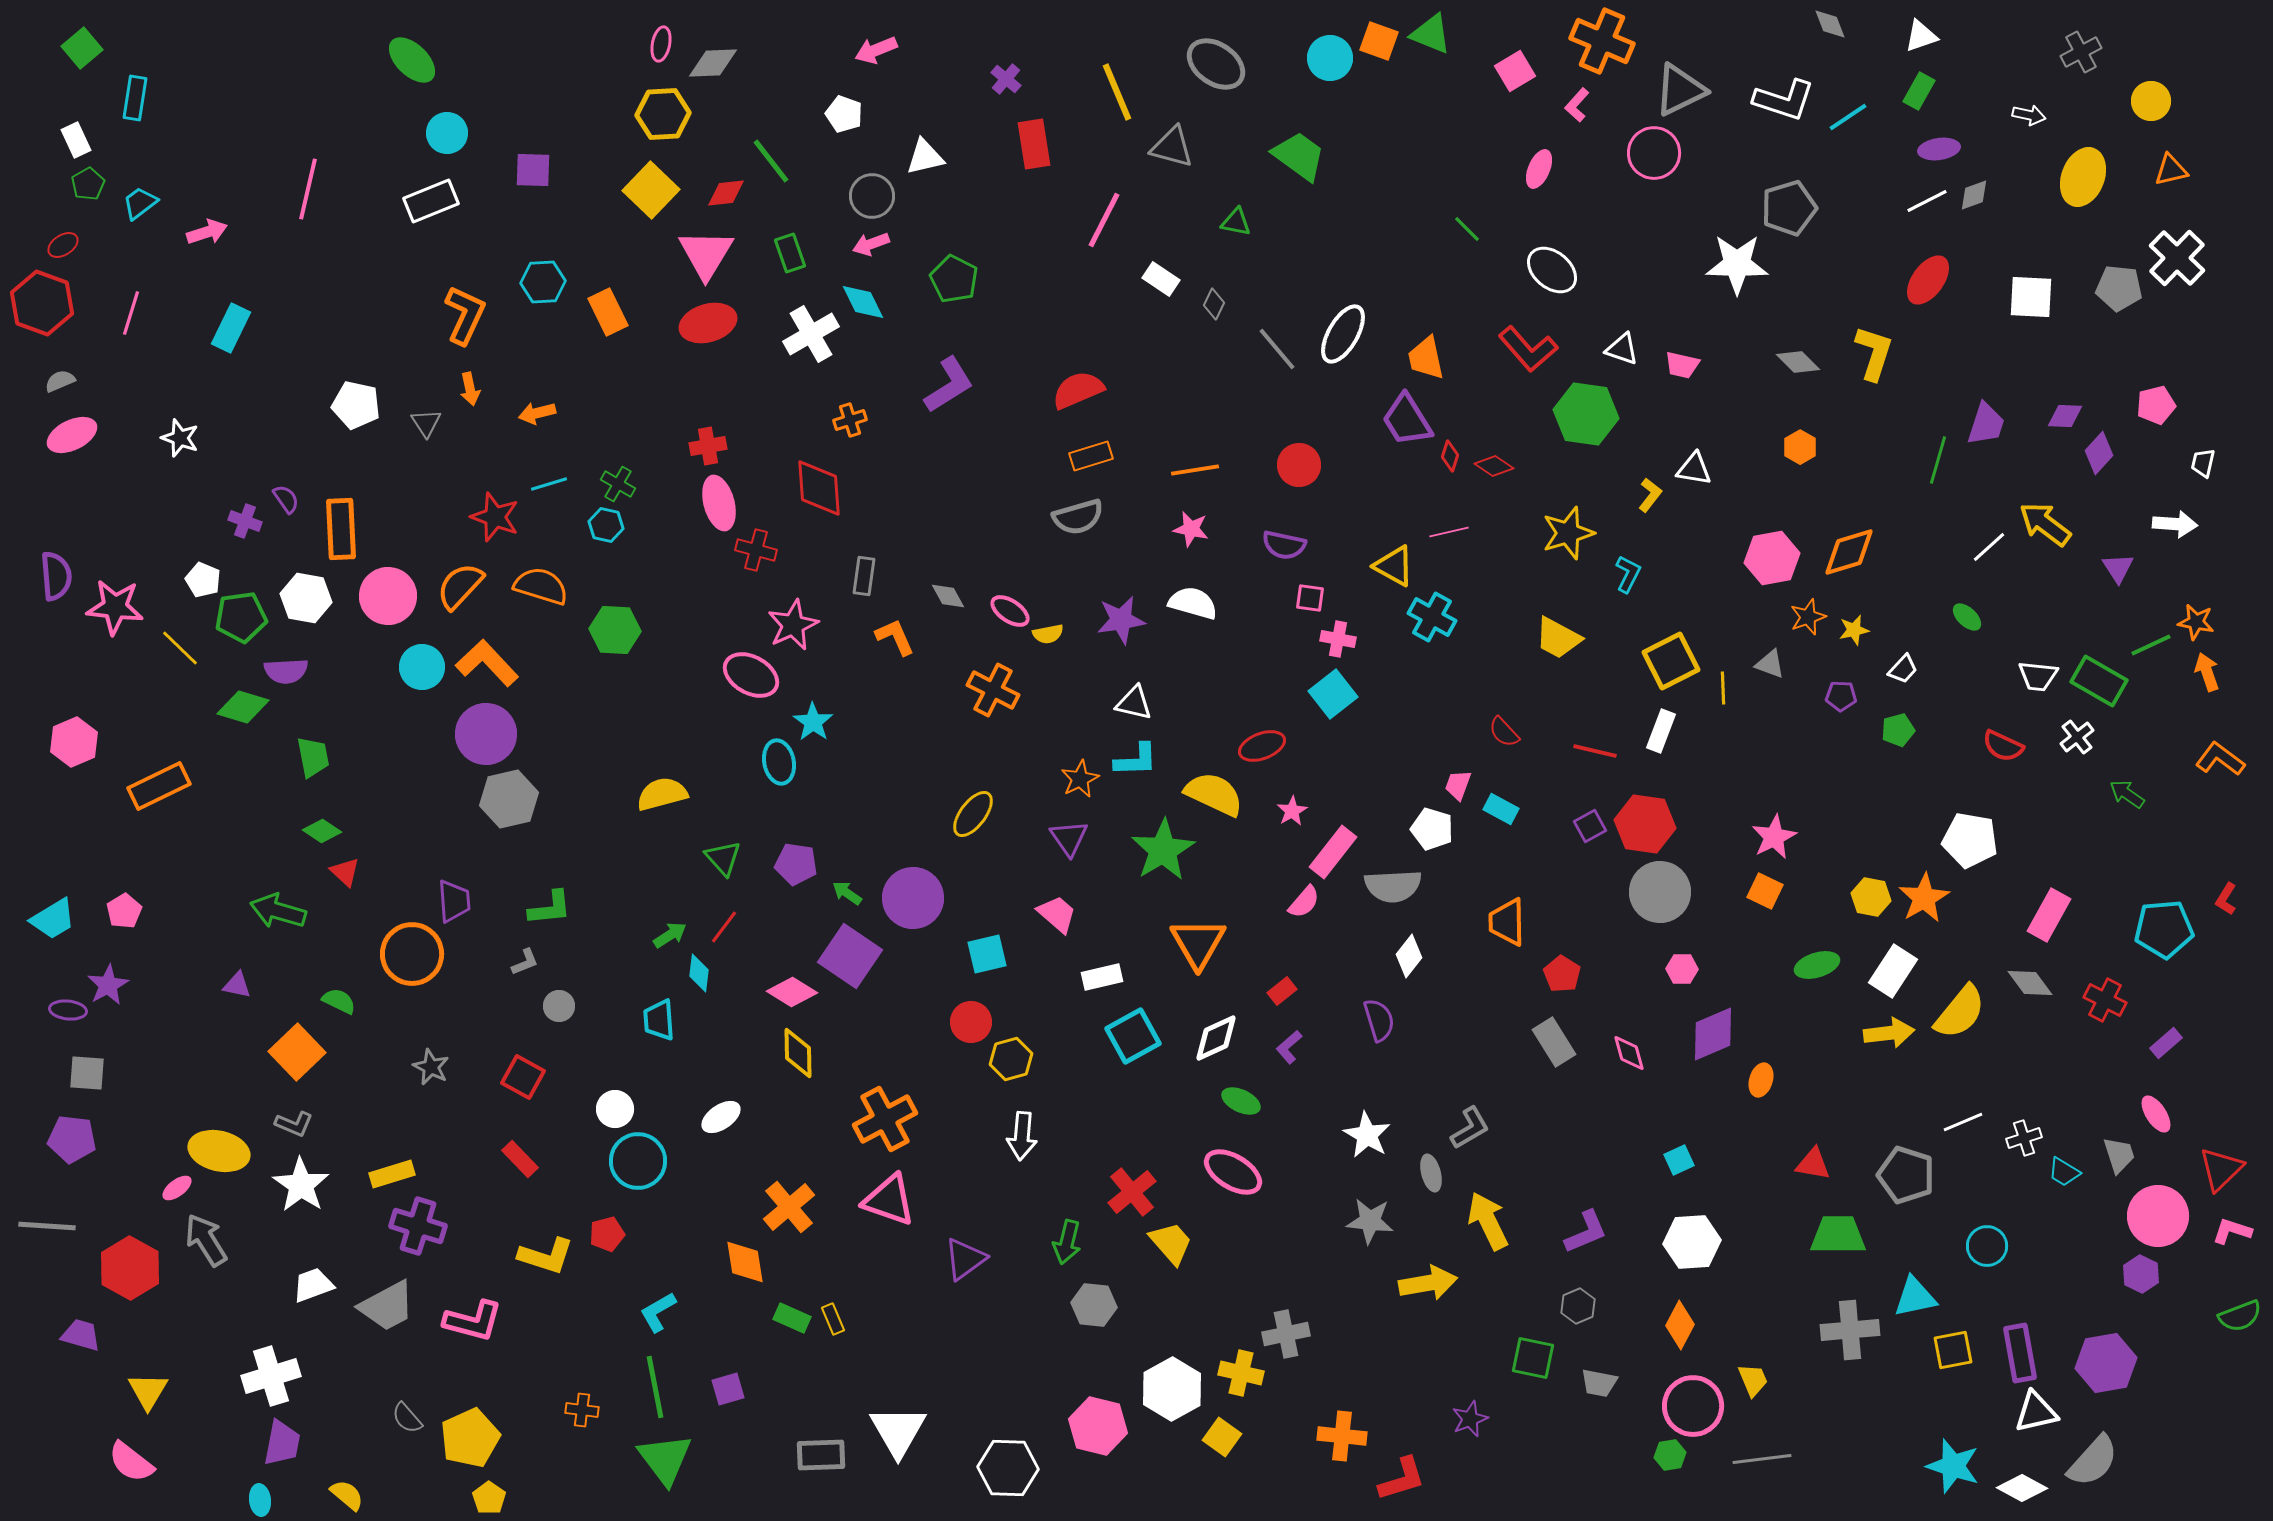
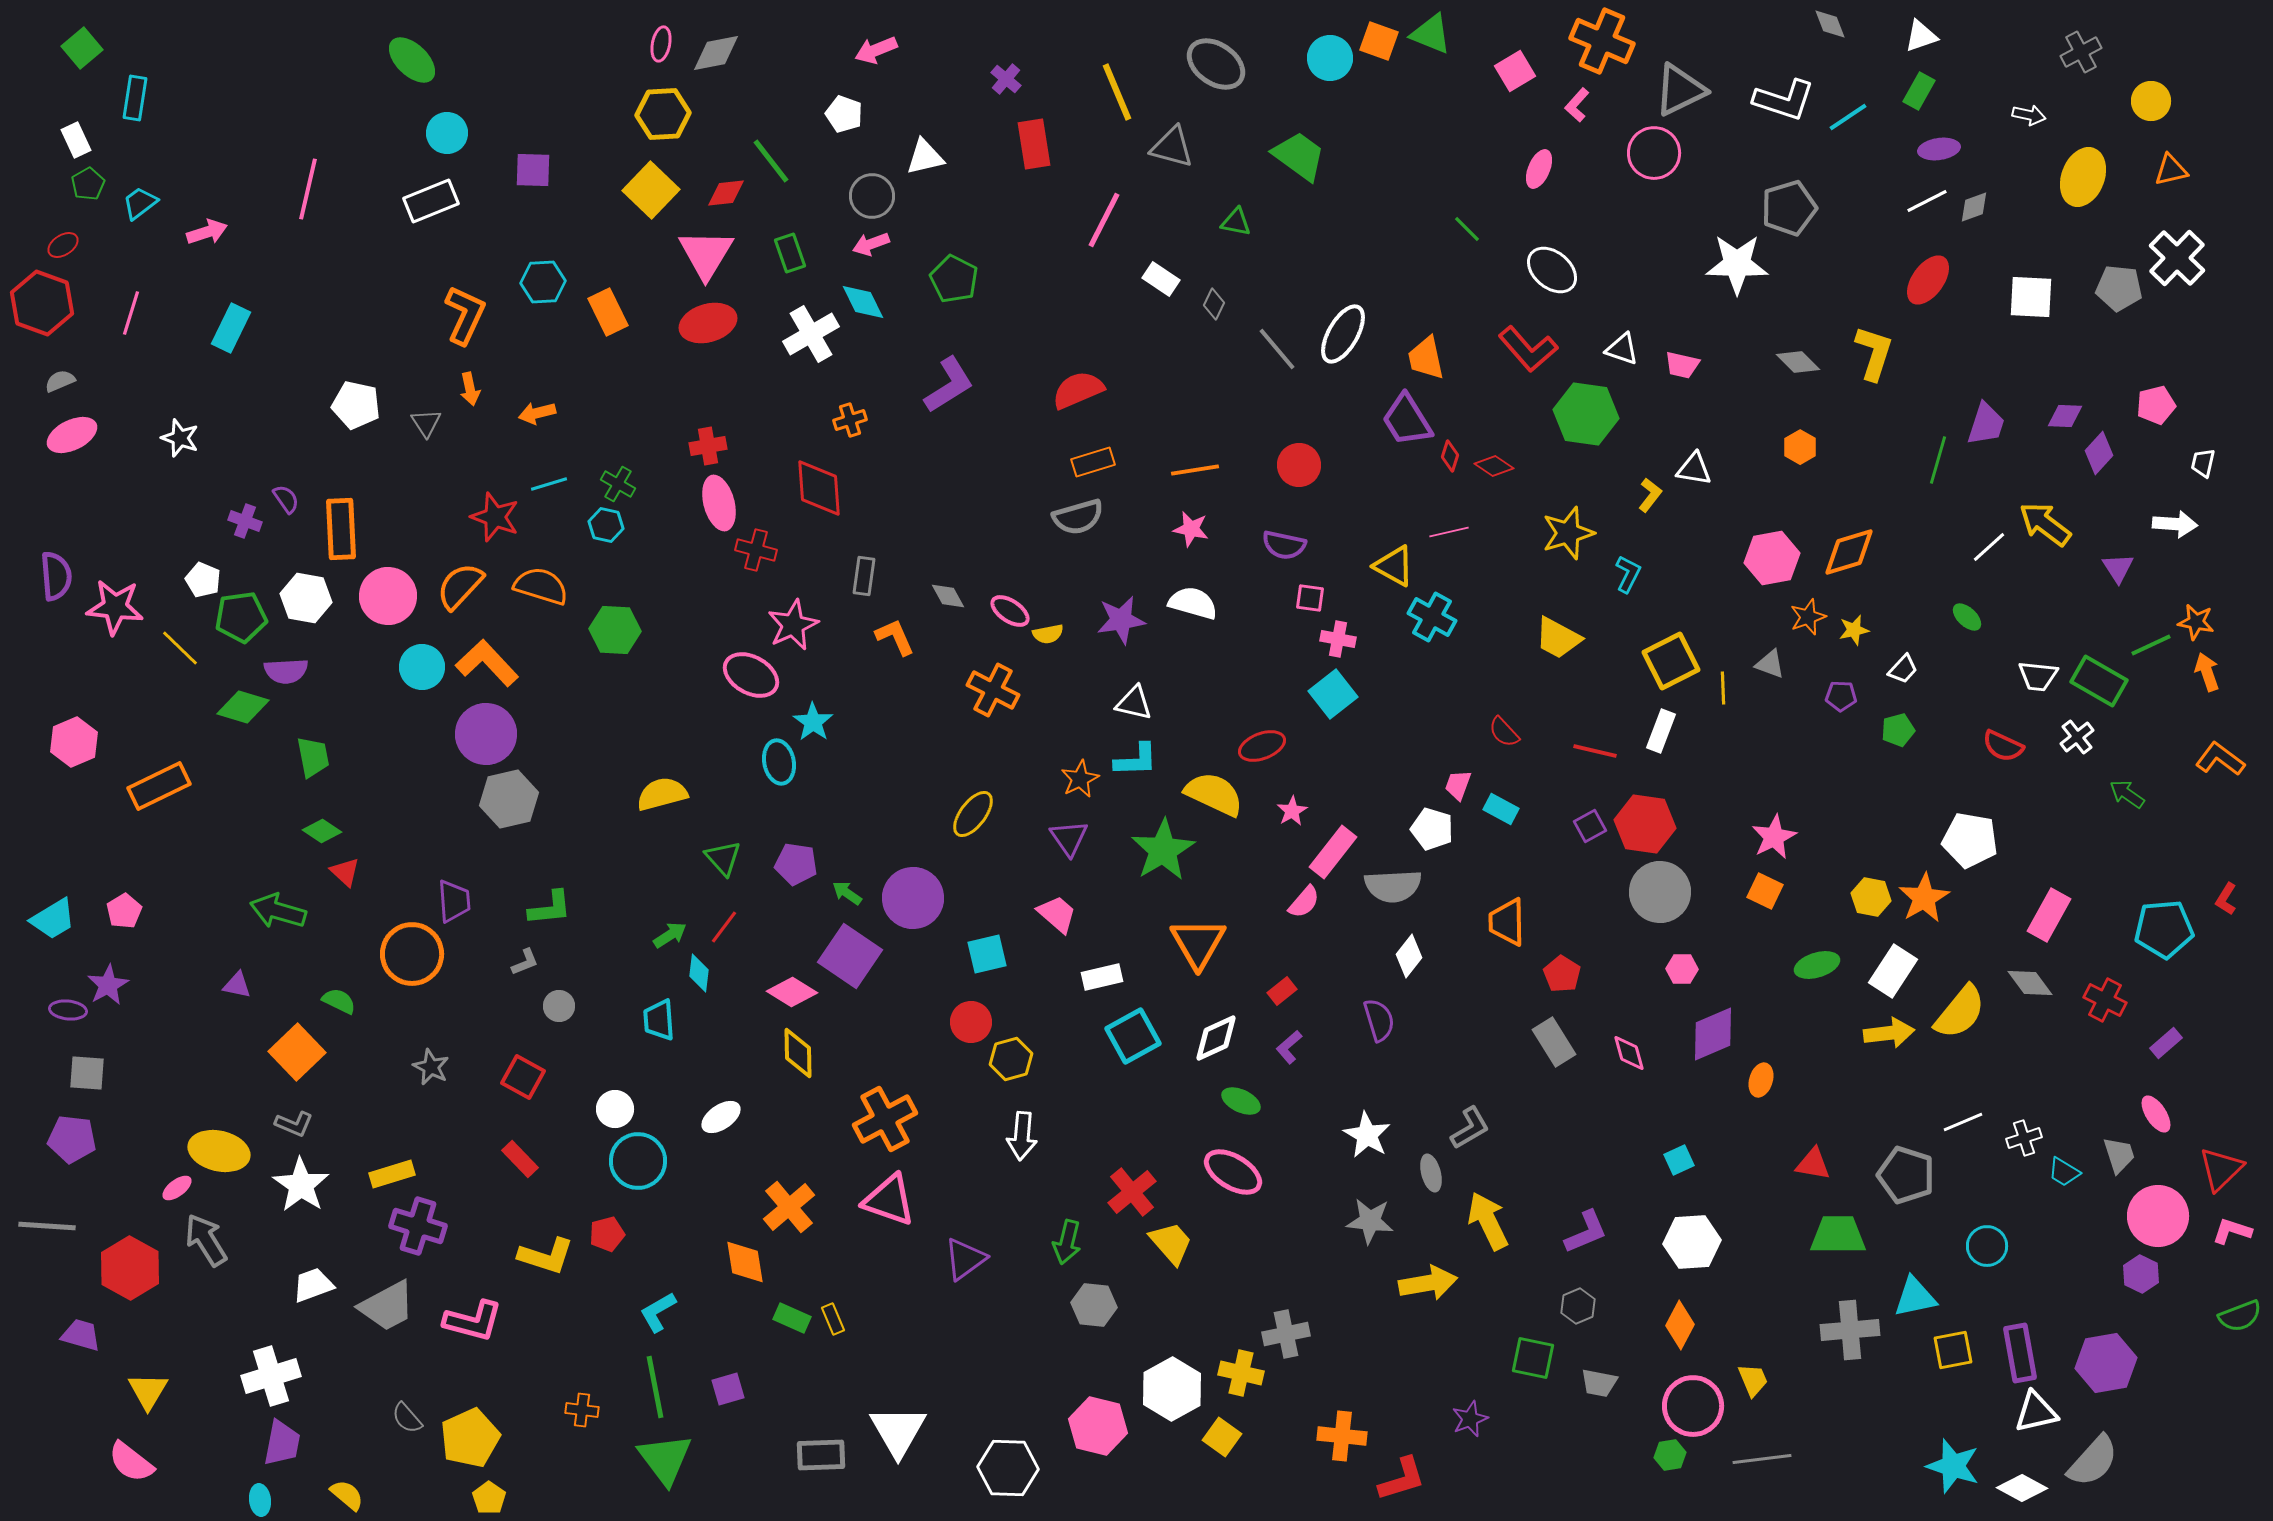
gray diamond at (713, 63): moved 3 px right, 10 px up; rotated 9 degrees counterclockwise
gray diamond at (1974, 195): moved 12 px down
orange rectangle at (1091, 456): moved 2 px right, 6 px down
